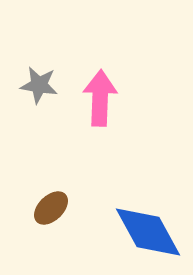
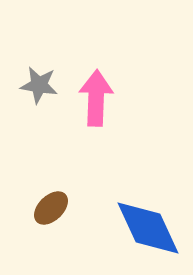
pink arrow: moved 4 px left
blue diamond: moved 4 px up; rotated 4 degrees clockwise
